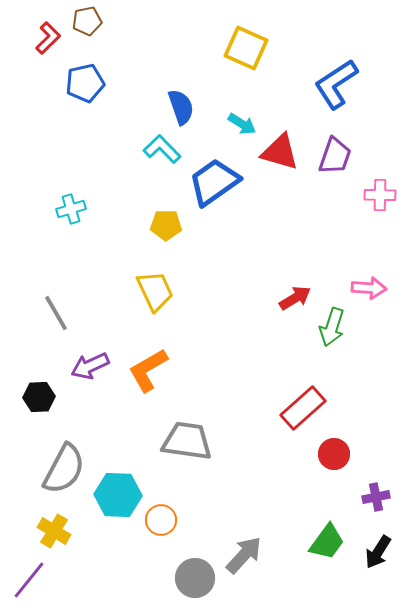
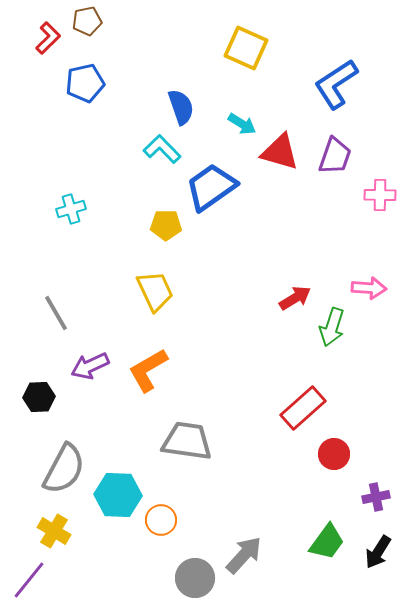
blue trapezoid: moved 3 px left, 5 px down
